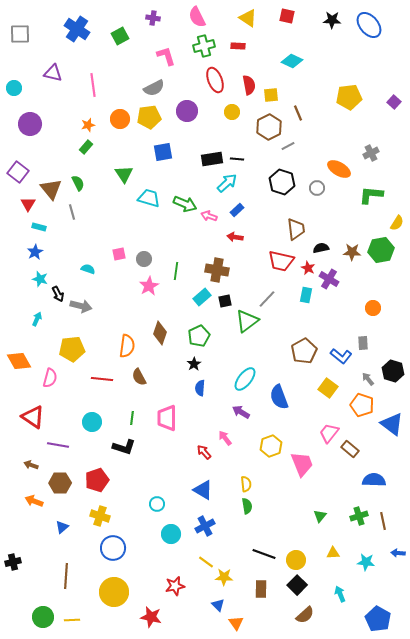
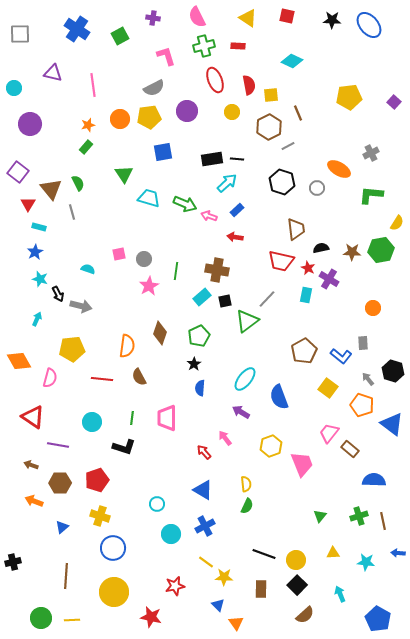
green semicircle at (247, 506): rotated 35 degrees clockwise
green circle at (43, 617): moved 2 px left, 1 px down
